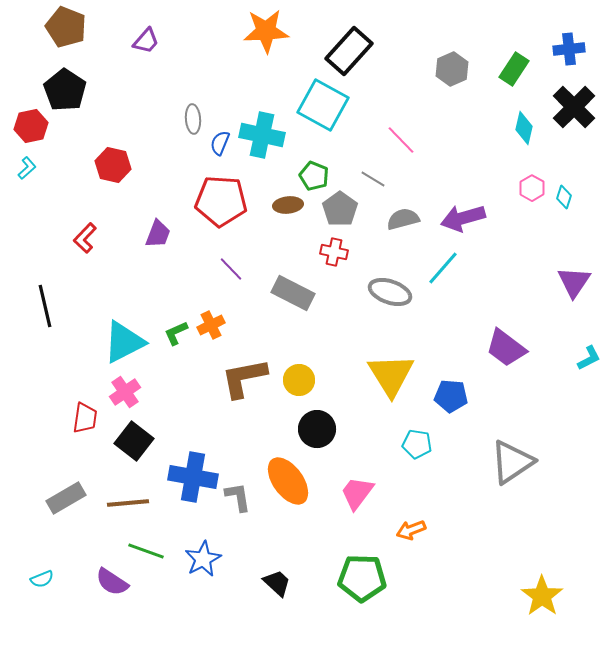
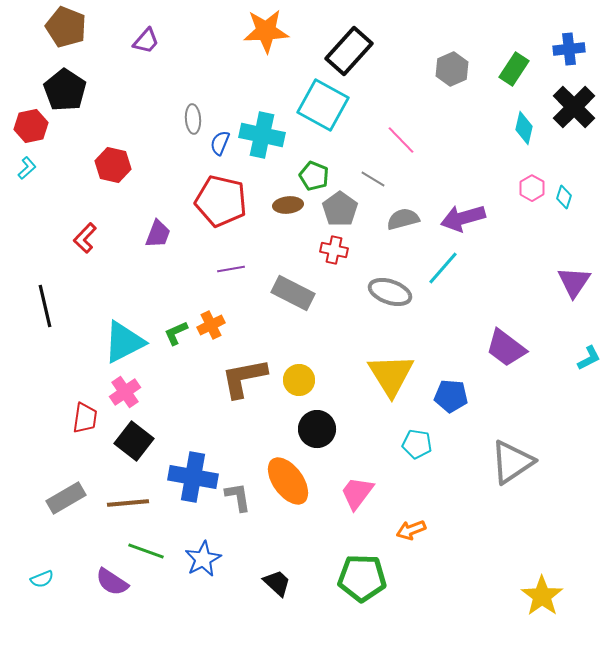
red pentagon at (221, 201): rotated 9 degrees clockwise
red cross at (334, 252): moved 2 px up
purple line at (231, 269): rotated 56 degrees counterclockwise
